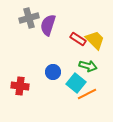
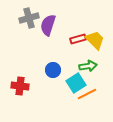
red rectangle: rotated 49 degrees counterclockwise
green arrow: rotated 24 degrees counterclockwise
blue circle: moved 2 px up
cyan square: rotated 18 degrees clockwise
